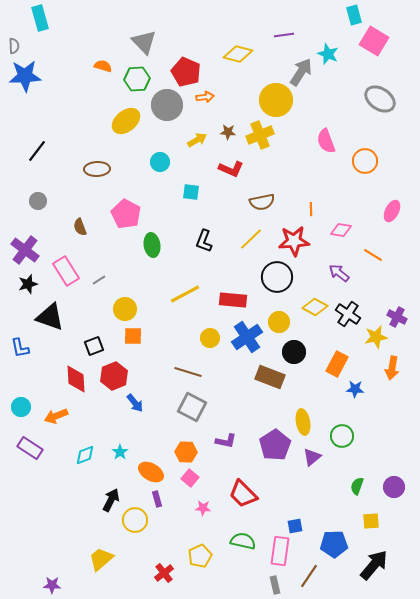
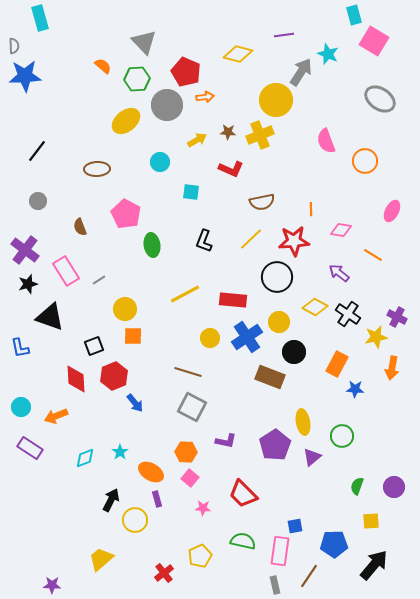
orange semicircle at (103, 66): rotated 24 degrees clockwise
cyan diamond at (85, 455): moved 3 px down
